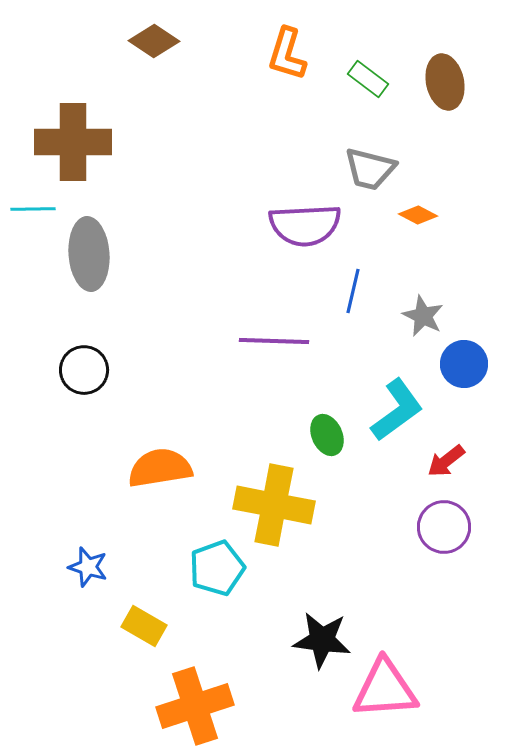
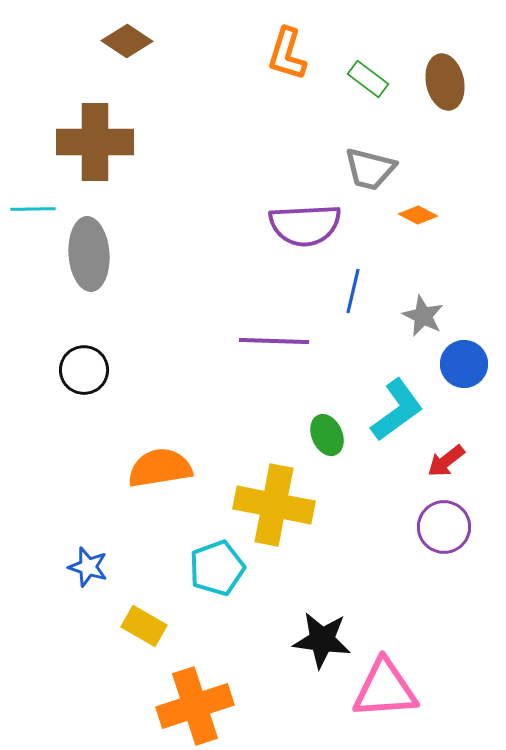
brown diamond: moved 27 px left
brown cross: moved 22 px right
